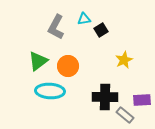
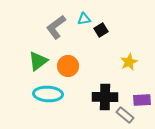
gray L-shape: rotated 25 degrees clockwise
yellow star: moved 5 px right, 2 px down
cyan ellipse: moved 2 px left, 3 px down
